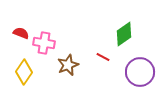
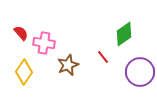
red semicircle: rotated 28 degrees clockwise
red line: rotated 24 degrees clockwise
